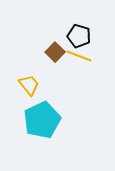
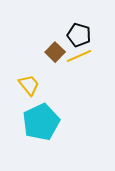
black pentagon: moved 1 px up
yellow line: rotated 45 degrees counterclockwise
cyan pentagon: moved 1 px left, 2 px down
